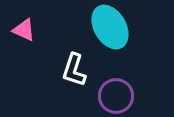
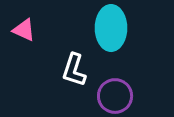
cyan ellipse: moved 1 px right, 1 px down; rotated 30 degrees clockwise
purple circle: moved 1 px left
